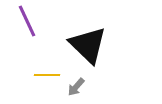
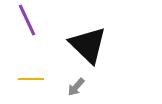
purple line: moved 1 px up
yellow line: moved 16 px left, 4 px down
